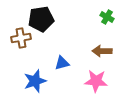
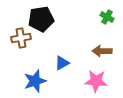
blue triangle: rotated 14 degrees counterclockwise
